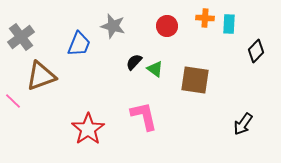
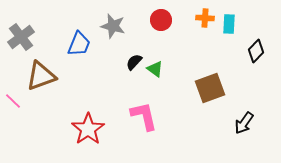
red circle: moved 6 px left, 6 px up
brown square: moved 15 px right, 8 px down; rotated 28 degrees counterclockwise
black arrow: moved 1 px right, 1 px up
